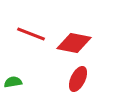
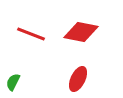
red diamond: moved 7 px right, 11 px up
green semicircle: rotated 54 degrees counterclockwise
